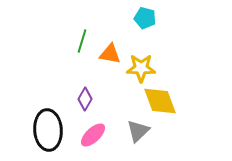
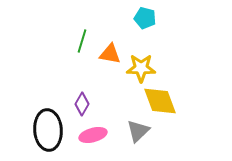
purple diamond: moved 3 px left, 5 px down
pink ellipse: rotated 28 degrees clockwise
